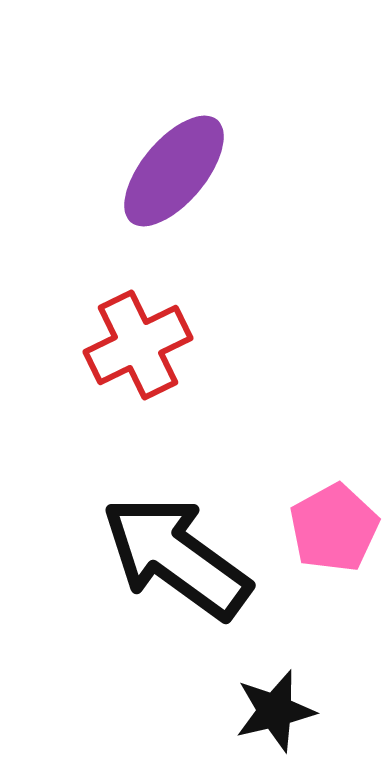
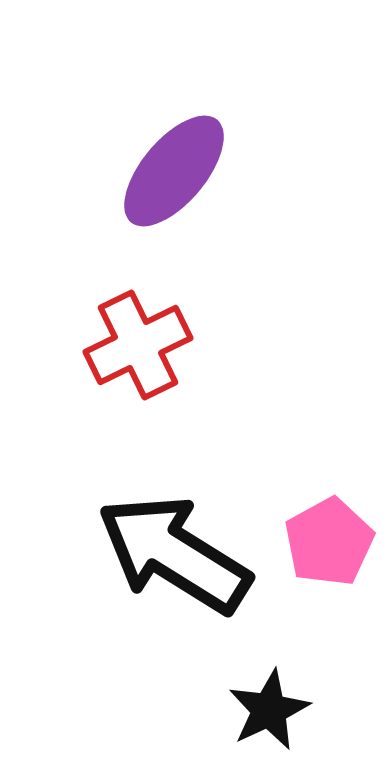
pink pentagon: moved 5 px left, 14 px down
black arrow: moved 2 px left, 3 px up; rotated 4 degrees counterclockwise
black star: moved 6 px left, 1 px up; rotated 12 degrees counterclockwise
